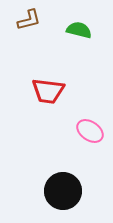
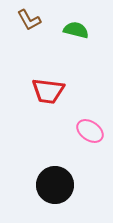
brown L-shape: rotated 75 degrees clockwise
green semicircle: moved 3 px left
black circle: moved 8 px left, 6 px up
